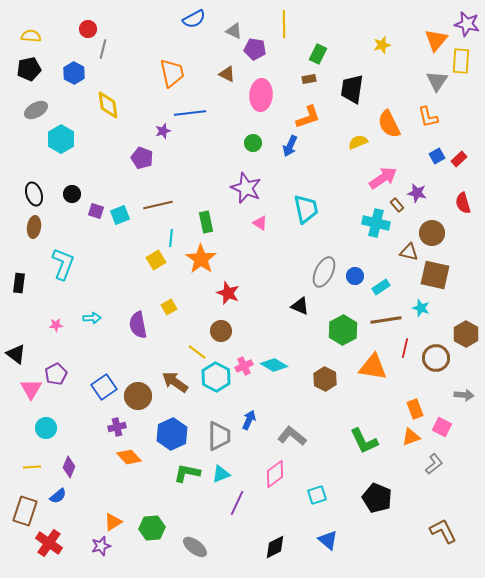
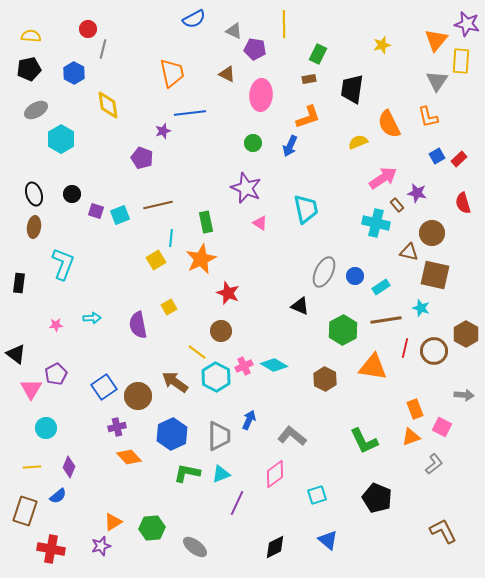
orange star at (201, 259): rotated 12 degrees clockwise
brown circle at (436, 358): moved 2 px left, 7 px up
red cross at (49, 543): moved 2 px right, 6 px down; rotated 24 degrees counterclockwise
